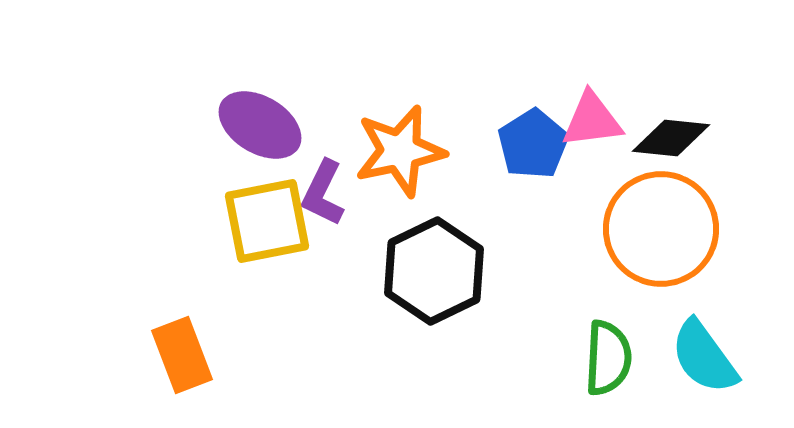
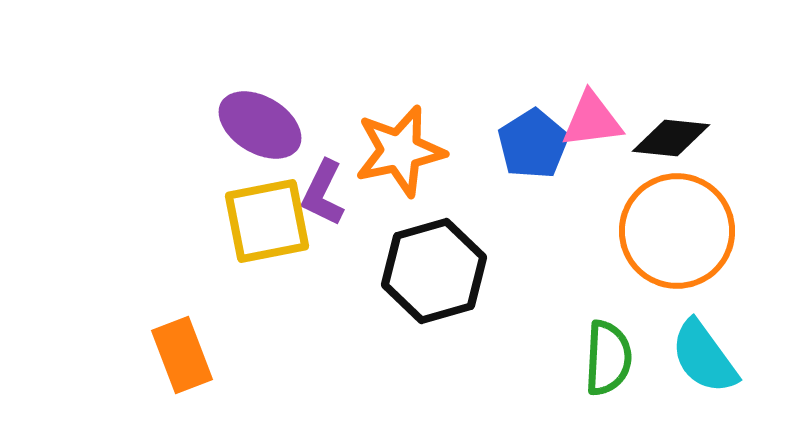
orange circle: moved 16 px right, 2 px down
black hexagon: rotated 10 degrees clockwise
